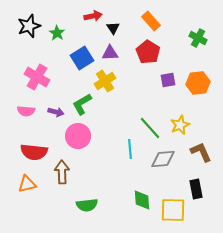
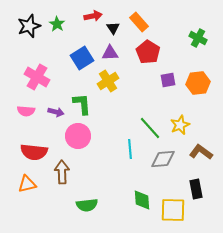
orange rectangle: moved 12 px left, 1 px down
green star: moved 9 px up
yellow cross: moved 3 px right
green L-shape: rotated 115 degrees clockwise
brown L-shape: rotated 30 degrees counterclockwise
